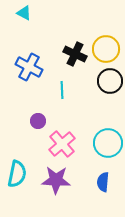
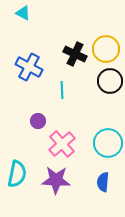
cyan triangle: moved 1 px left
